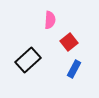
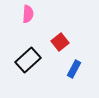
pink semicircle: moved 22 px left, 6 px up
red square: moved 9 px left
